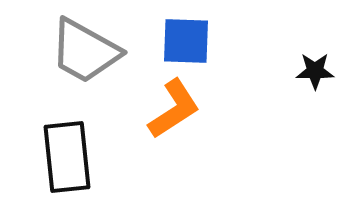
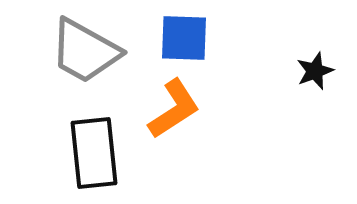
blue square: moved 2 px left, 3 px up
black star: rotated 21 degrees counterclockwise
black rectangle: moved 27 px right, 4 px up
